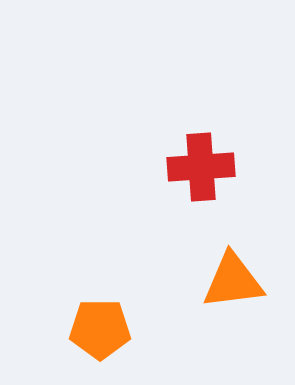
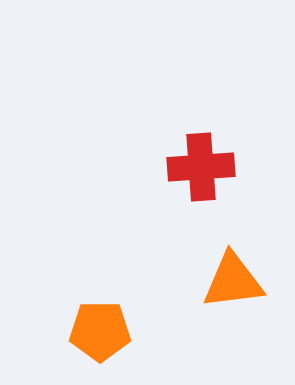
orange pentagon: moved 2 px down
